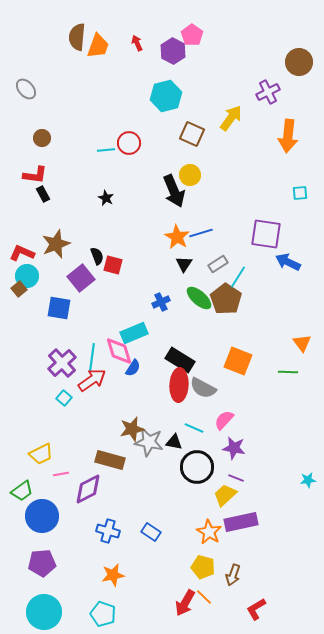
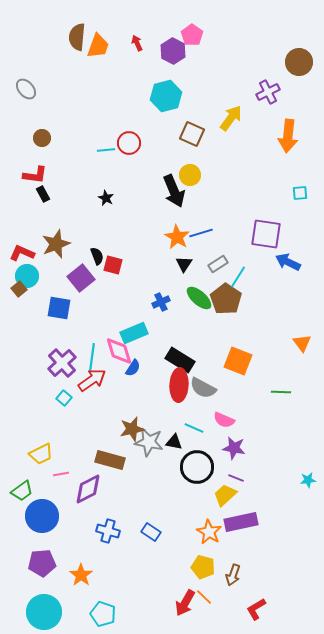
green line at (288, 372): moved 7 px left, 20 px down
pink semicircle at (224, 420): rotated 110 degrees counterclockwise
orange star at (113, 575): moved 32 px left; rotated 25 degrees counterclockwise
